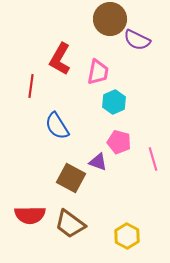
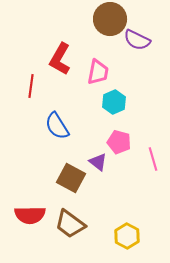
purple triangle: rotated 18 degrees clockwise
